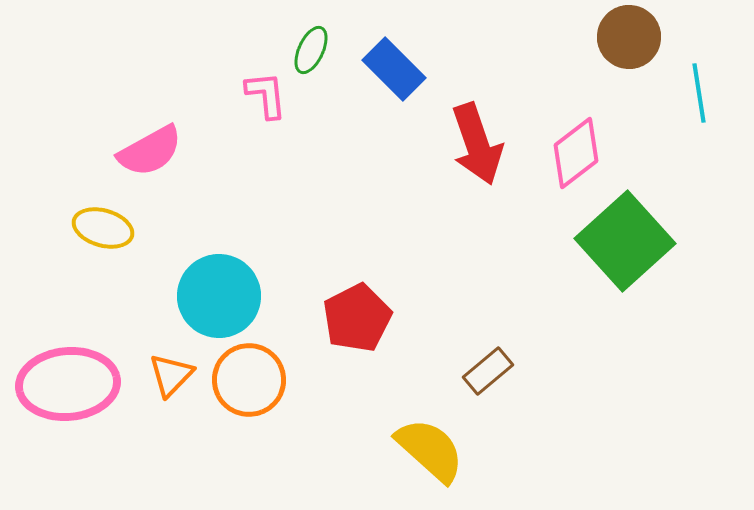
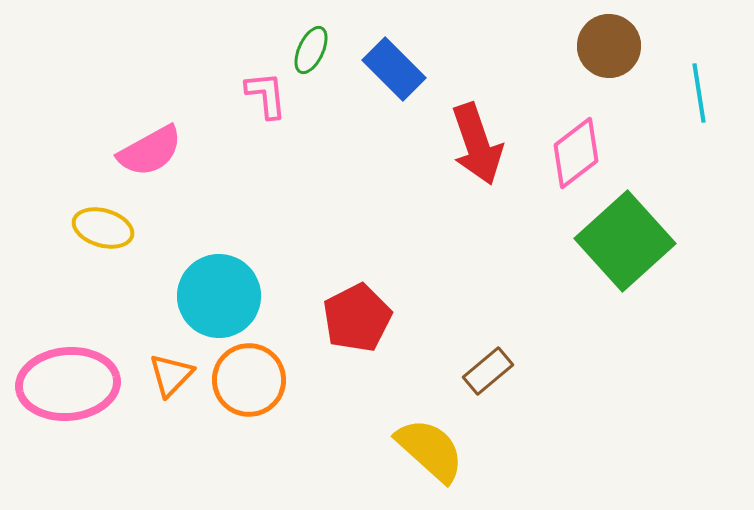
brown circle: moved 20 px left, 9 px down
